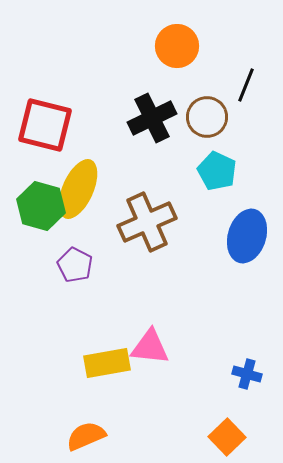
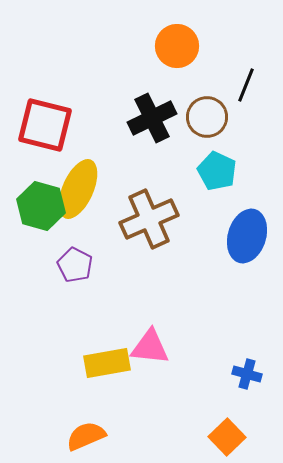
brown cross: moved 2 px right, 3 px up
